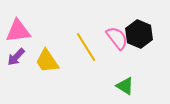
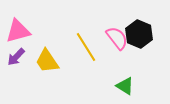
pink triangle: rotated 8 degrees counterclockwise
